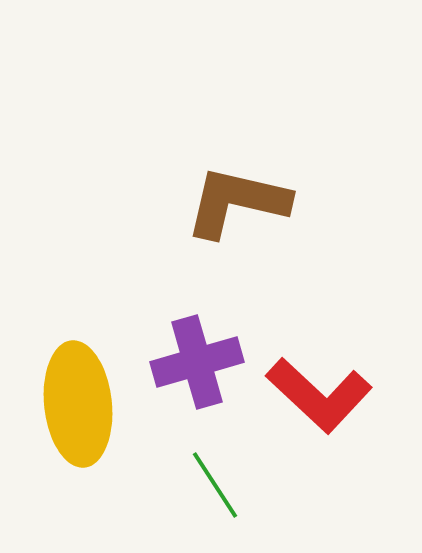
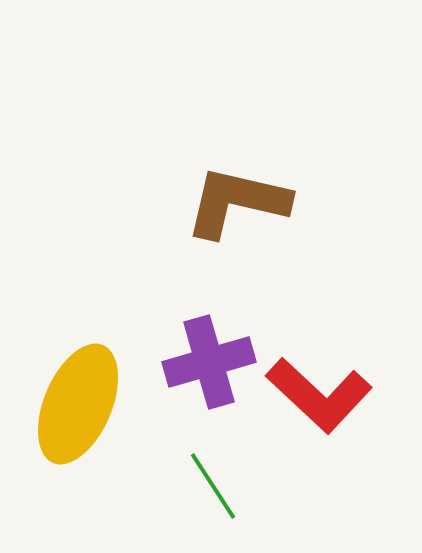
purple cross: moved 12 px right
yellow ellipse: rotated 29 degrees clockwise
green line: moved 2 px left, 1 px down
